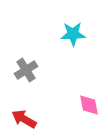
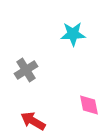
red arrow: moved 9 px right, 2 px down
